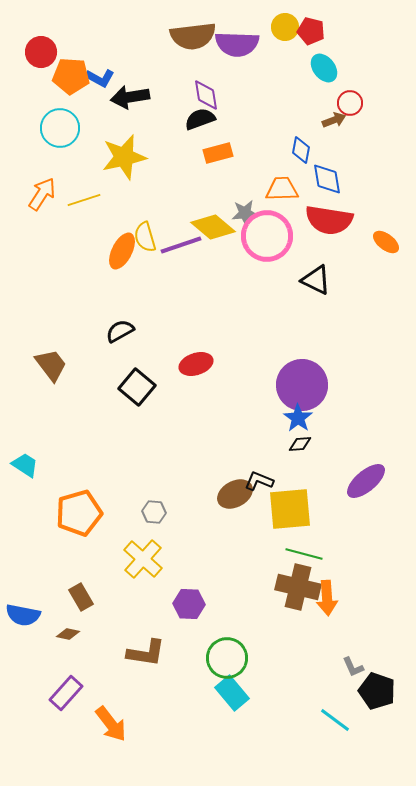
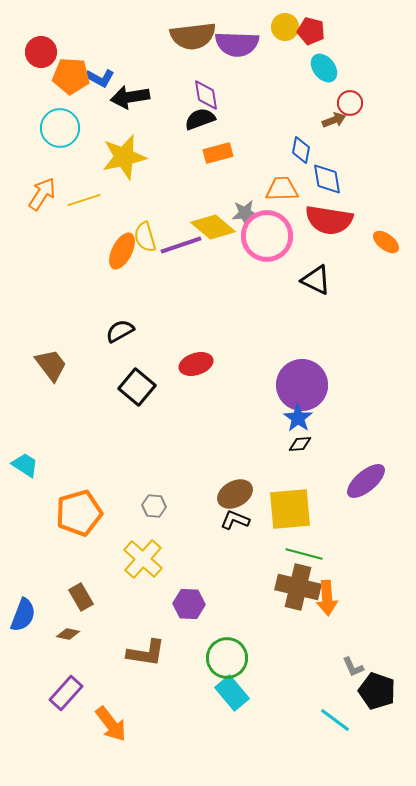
black L-shape at (259, 481): moved 24 px left, 39 px down
gray hexagon at (154, 512): moved 6 px up
blue semicircle at (23, 615): rotated 80 degrees counterclockwise
